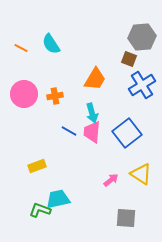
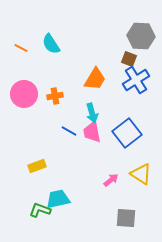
gray hexagon: moved 1 px left, 1 px up; rotated 8 degrees clockwise
blue cross: moved 6 px left, 5 px up
pink trapezoid: rotated 15 degrees counterclockwise
